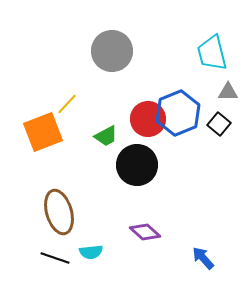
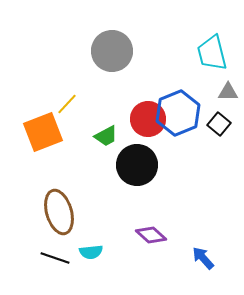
purple diamond: moved 6 px right, 3 px down
